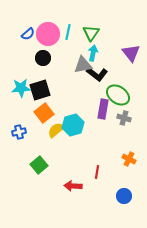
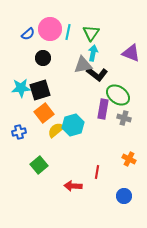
pink circle: moved 2 px right, 5 px up
purple triangle: rotated 30 degrees counterclockwise
